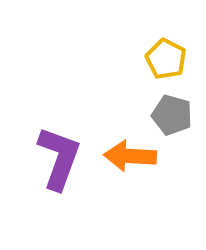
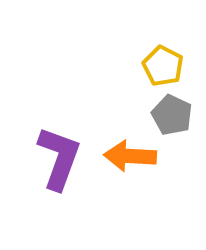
yellow pentagon: moved 3 px left, 7 px down
gray pentagon: rotated 9 degrees clockwise
